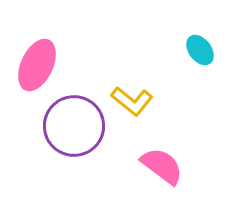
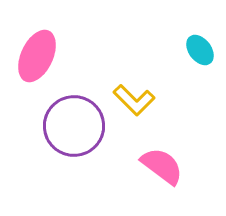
pink ellipse: moved 9 px up
yellow L-shape: moved 2 px right, 1 px up; rotated 6 degrees clockwise
